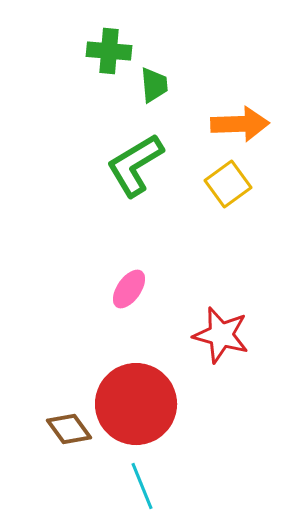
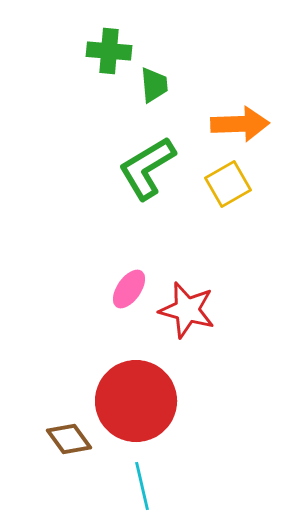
green L-shape: moved 12 px right, 3 px down
yellow square: rotated 6 degrees clockwise
red star: moved 34 px left, 25 px up
red circle: moved 3 px up
brown diamond: moved 10 px down
cyan line: rotated 9 degrees clockwise
